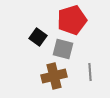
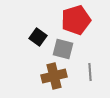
red pentagon: moved 4 px right
